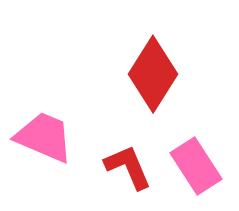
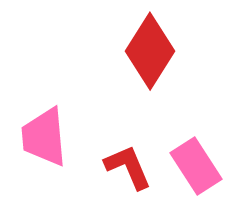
red diamond: moved 3 px left, 23 px up
pink trapezoid: rotated 118 degrees counterclockwise
